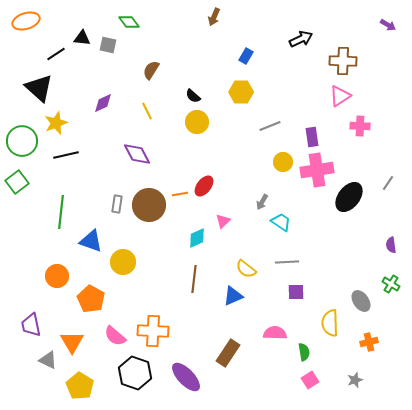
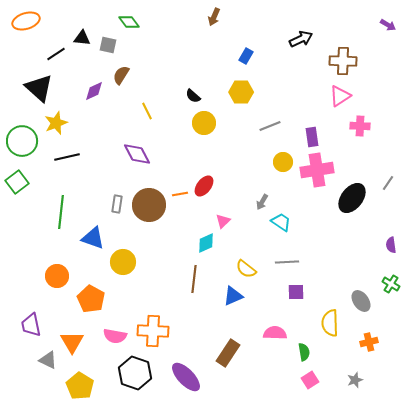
brown semicircle at (151, 70): moved 30 px left, 5 px down
purple diamond at (103, 103): moved 9 px left, 12 px up
yellow circle at (197, 122): moved 7 px right, 1 px down
black line at (66, 155): moved 1 px right, 2 px down
black ellipse at (349, 197): moved 3 px right, 1 px down
cyan diamond at (197, 238): moved 9 px right, 5 px down
blue triangle at (91, 241): moved 2 px right, 3 px up
pink semicircle at (115, 336): rotated 30 degrees counterclockwise
